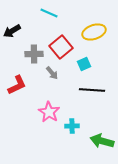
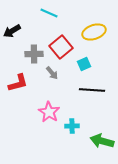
red L-shape: moved 1 px right, 2 px up; rotated 10 degrees clockwise
